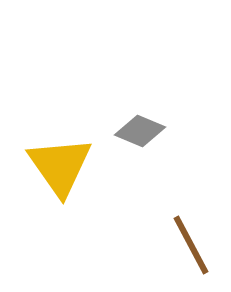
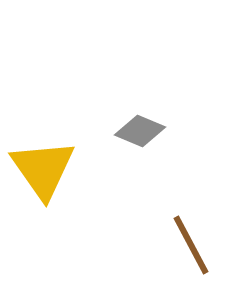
yellow triangle: moved 17 px left, 3 px down
